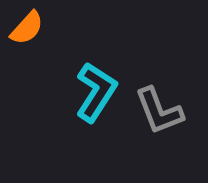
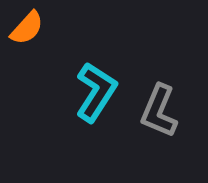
gray L-shape: rotated 44 degrees clockwise
